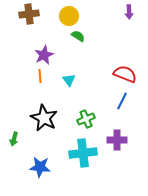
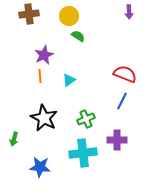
cyan triangle: rotated 32 degrees clockwise
